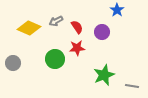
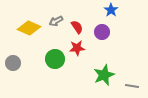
blue star: moved 6 px left
